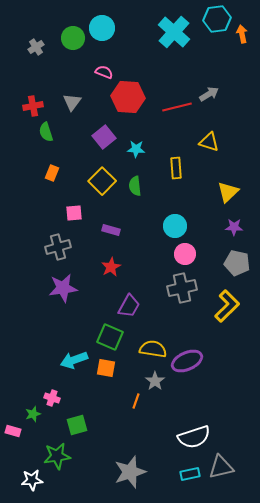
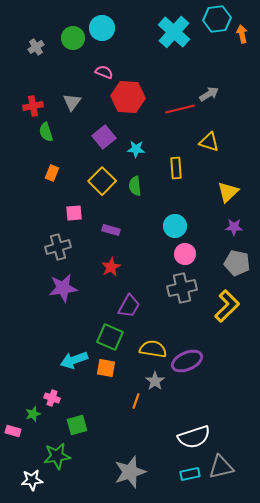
red line at (177, 107): moved 3 px right, 2 px down
